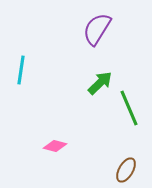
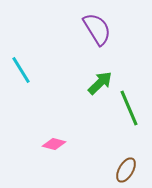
purple semicircle: rotated 116 degrees clockwise
cyan line: rotated 40 degrees counterclockwise
pink diamond: moved 1 px left, 2 px up
